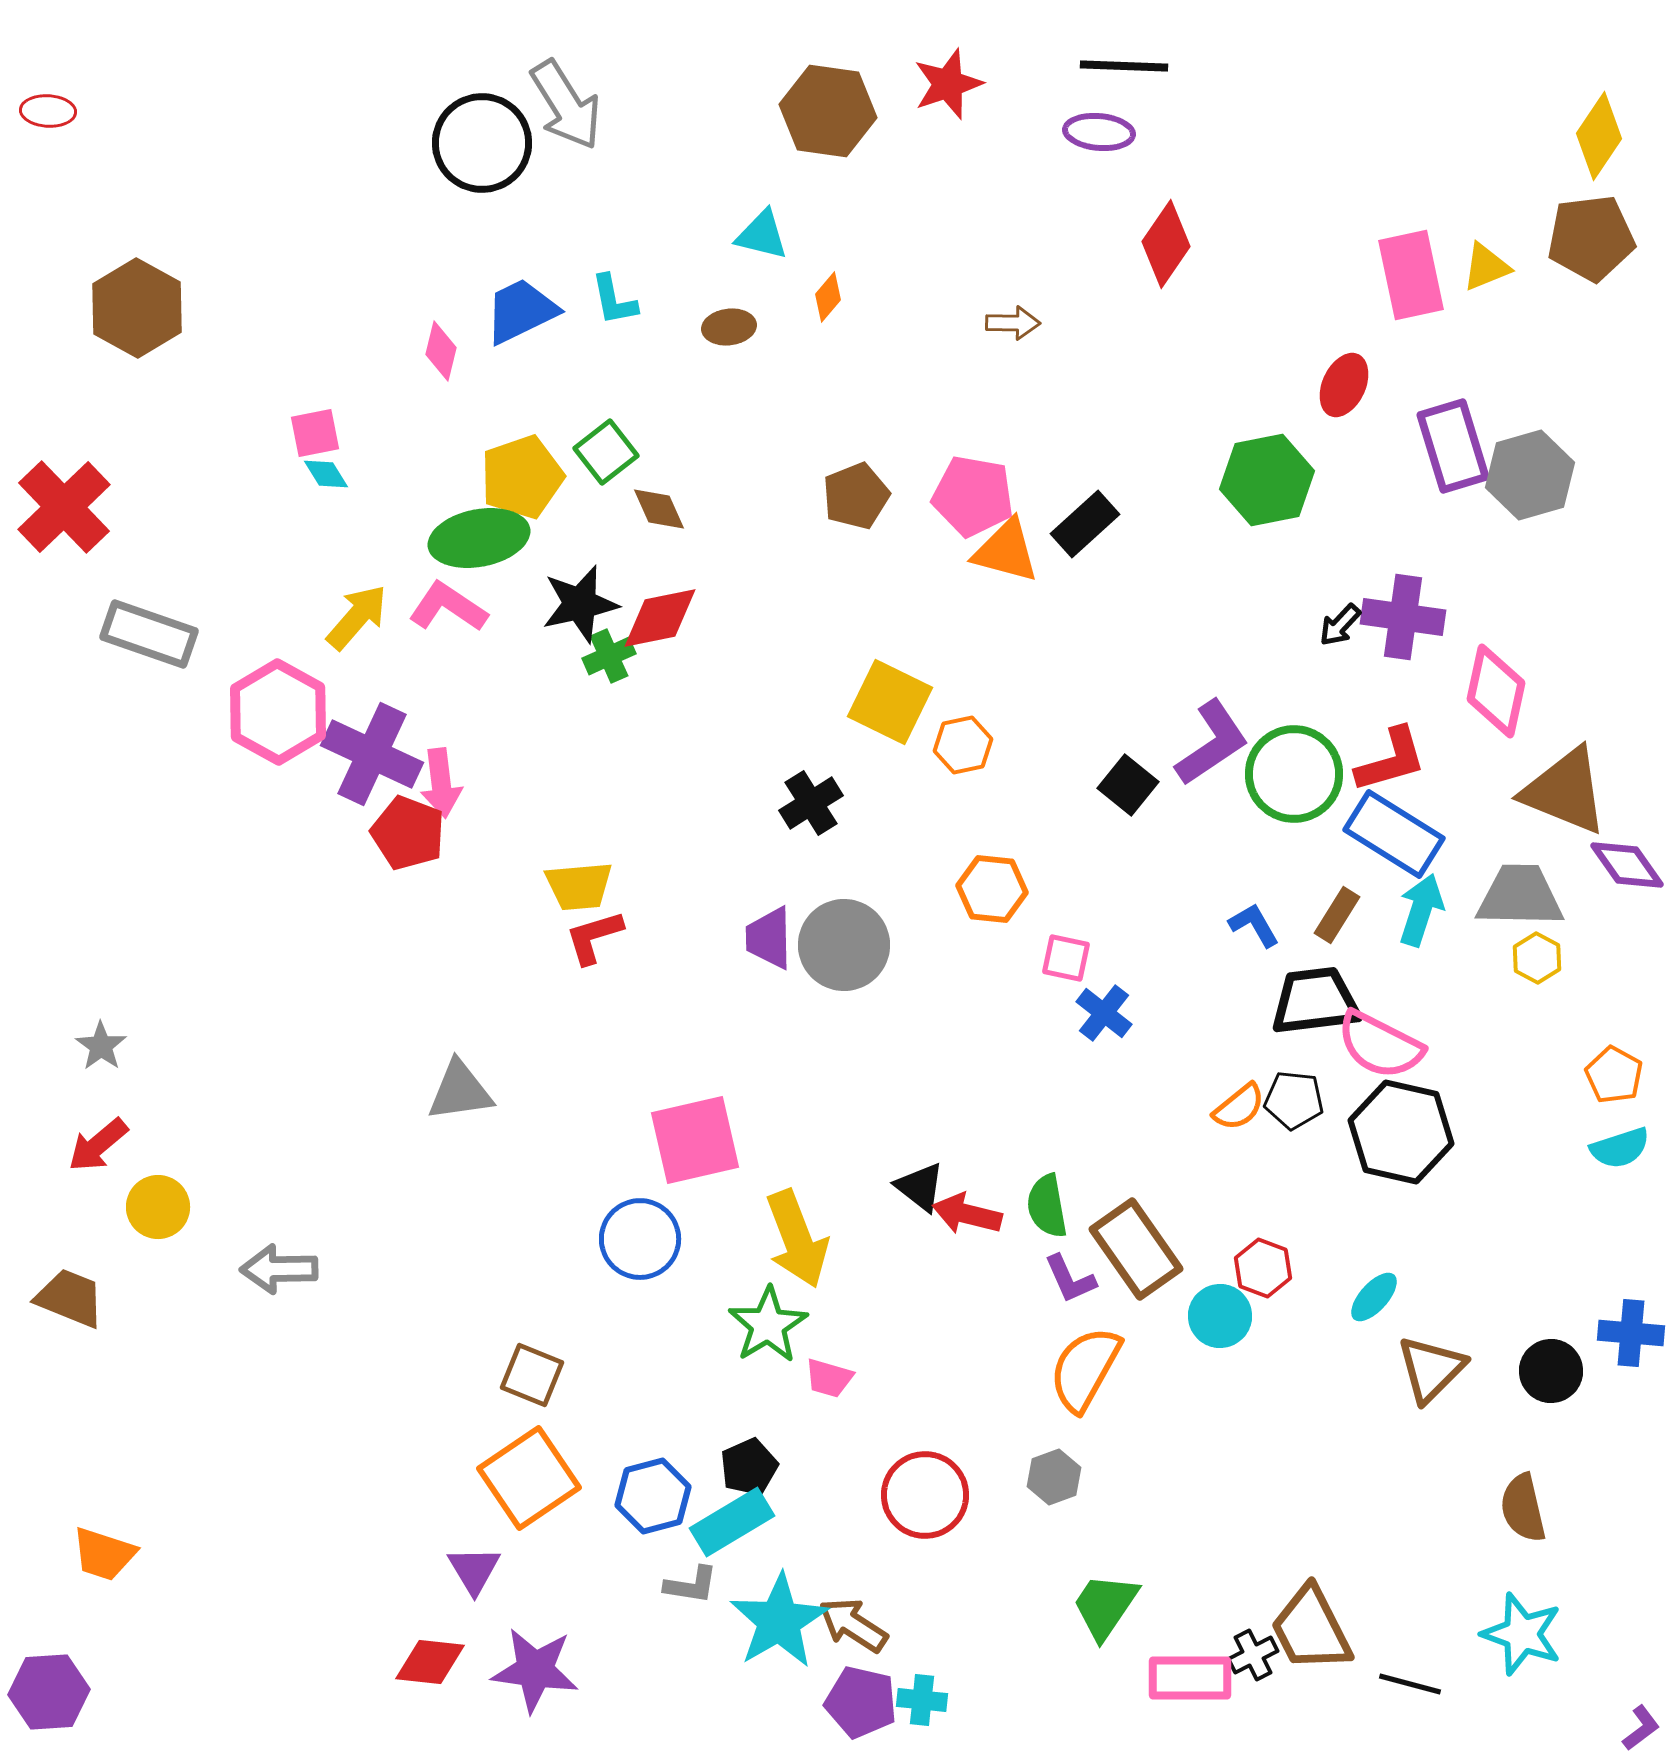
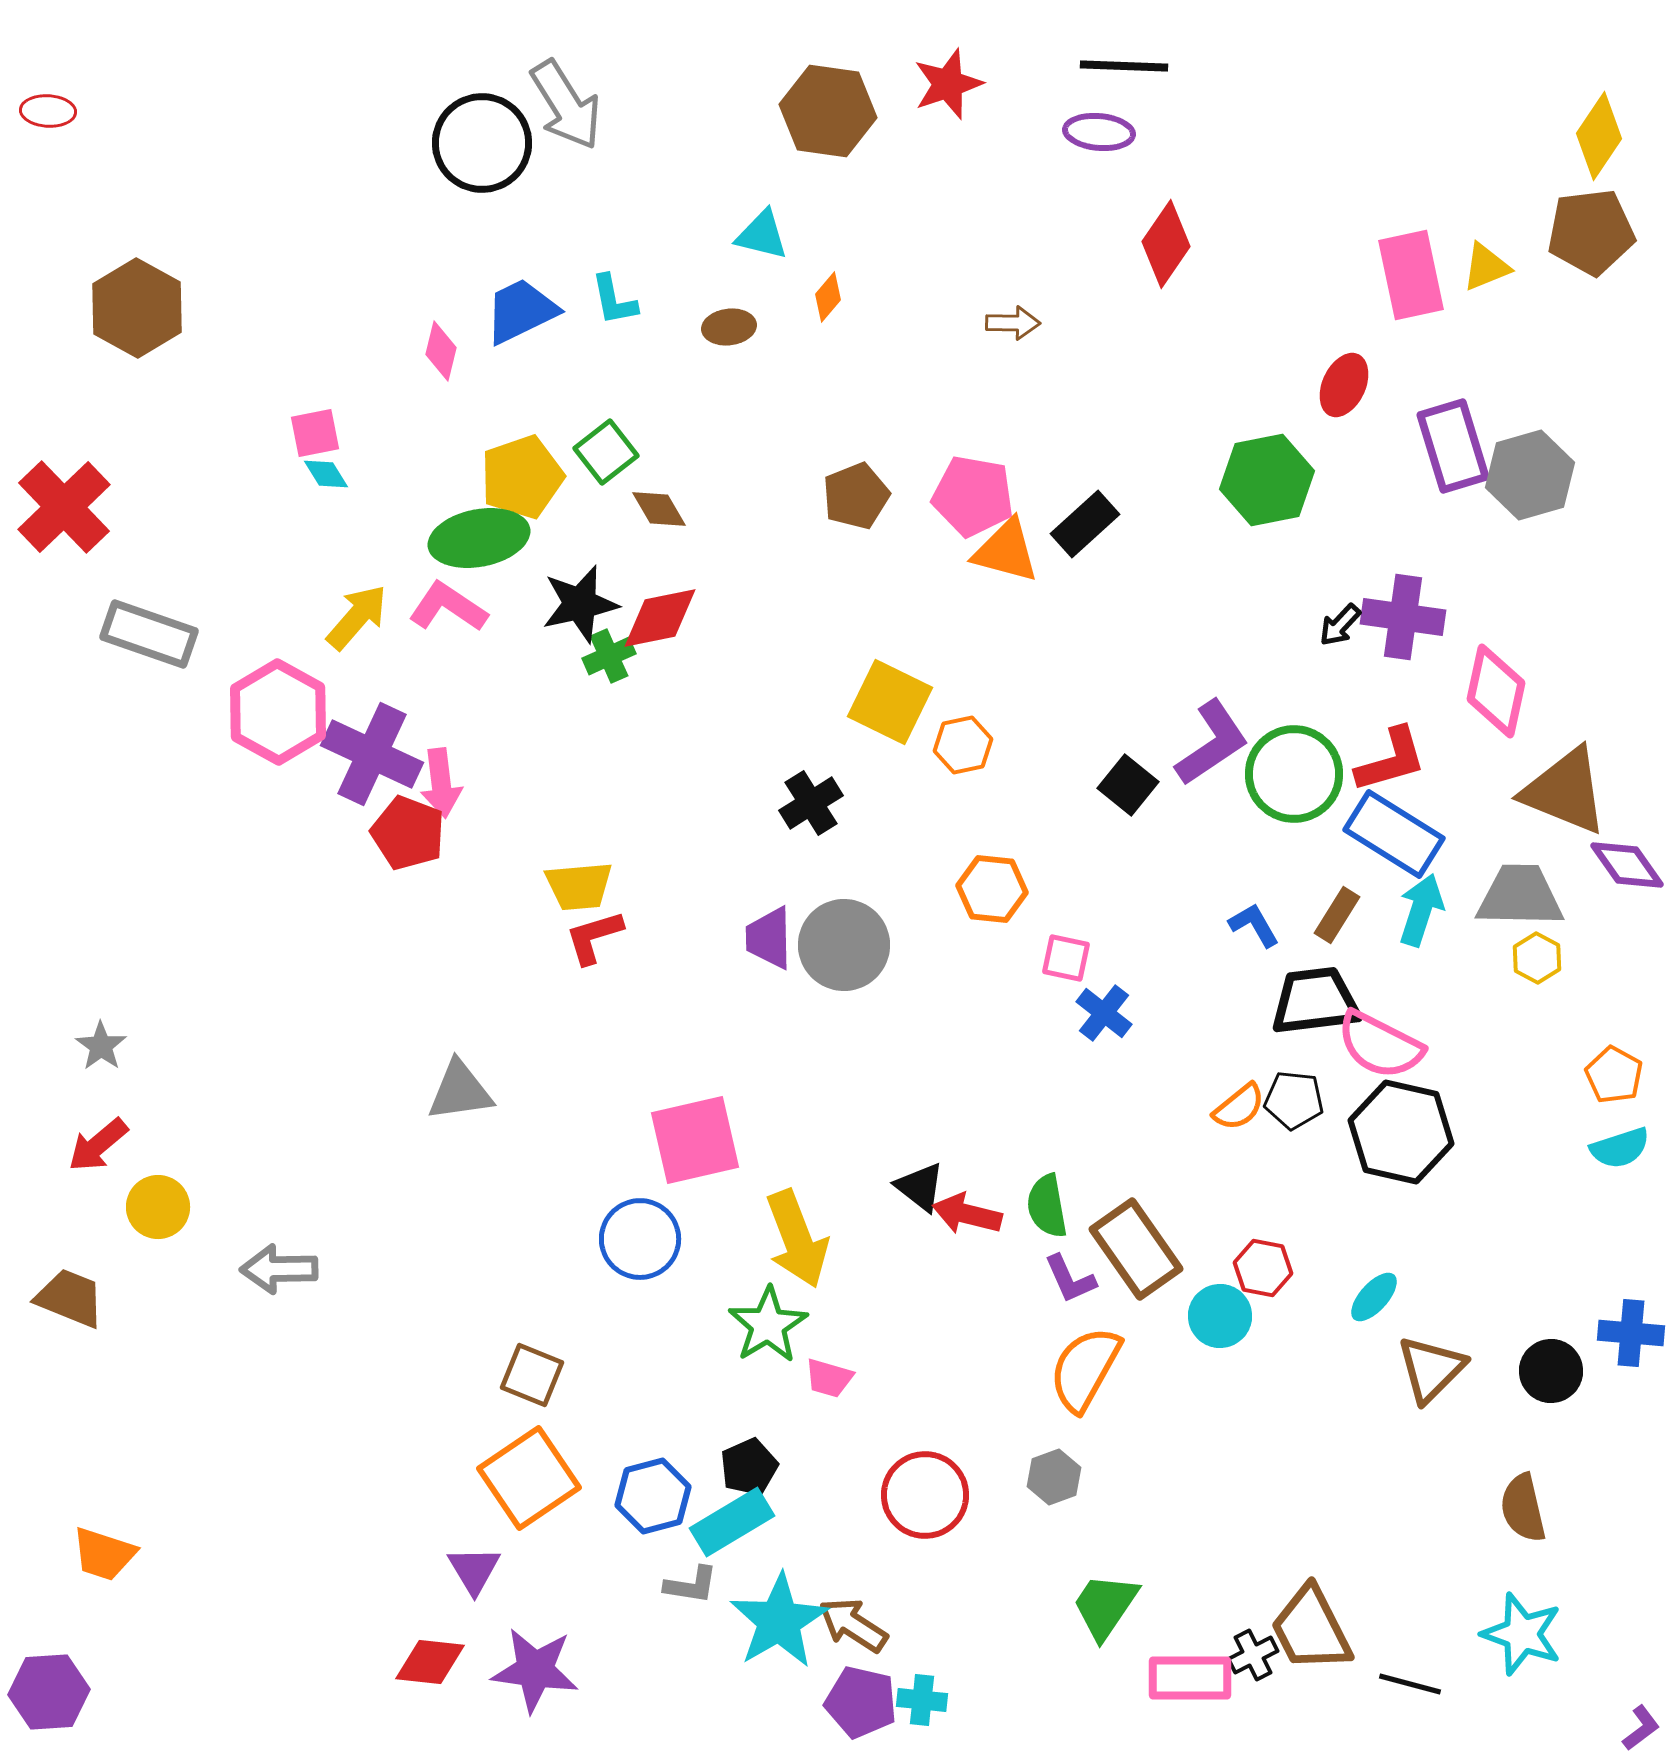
brown pentagon at (1591, 238): moved 6 px up
brown diamond at (659, 509): rotated 6 degrees counterclockwise
red hexagon at (1263, 1268): rotated 10 degrees counterclockwise
